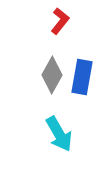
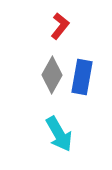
red L-shape: moved 5 px down
